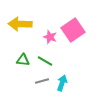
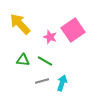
yellow arrow: rotated 45 degrees clockwise
